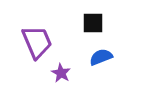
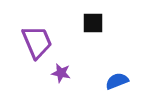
blue semicircle: moved 16 px right, 24 px down
purple star: rotated 18 degrees counterclockwise
